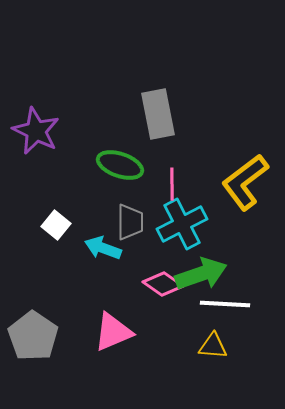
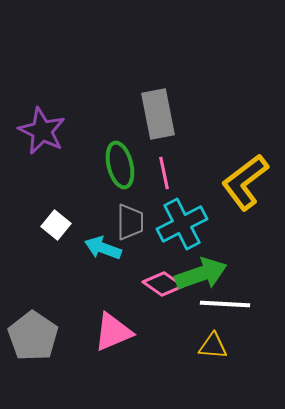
purple star: moved 6 px right
green ellipse: rotated 57 degrees clockwise
pink line: moved 8 px left, 11 px up; rotated 12 degrees counterclockwise
